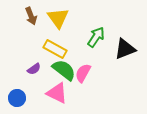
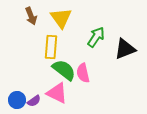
yellow triangle: moved 3 px right
yellow rectangle: moved 4 px left, 2 px up; rotated 65 degrees clockwise
purple semicircle: moved 32 px down
pink semicircle: rotated 42 degrees counterclockwise
blue circle: moved 2 px down
